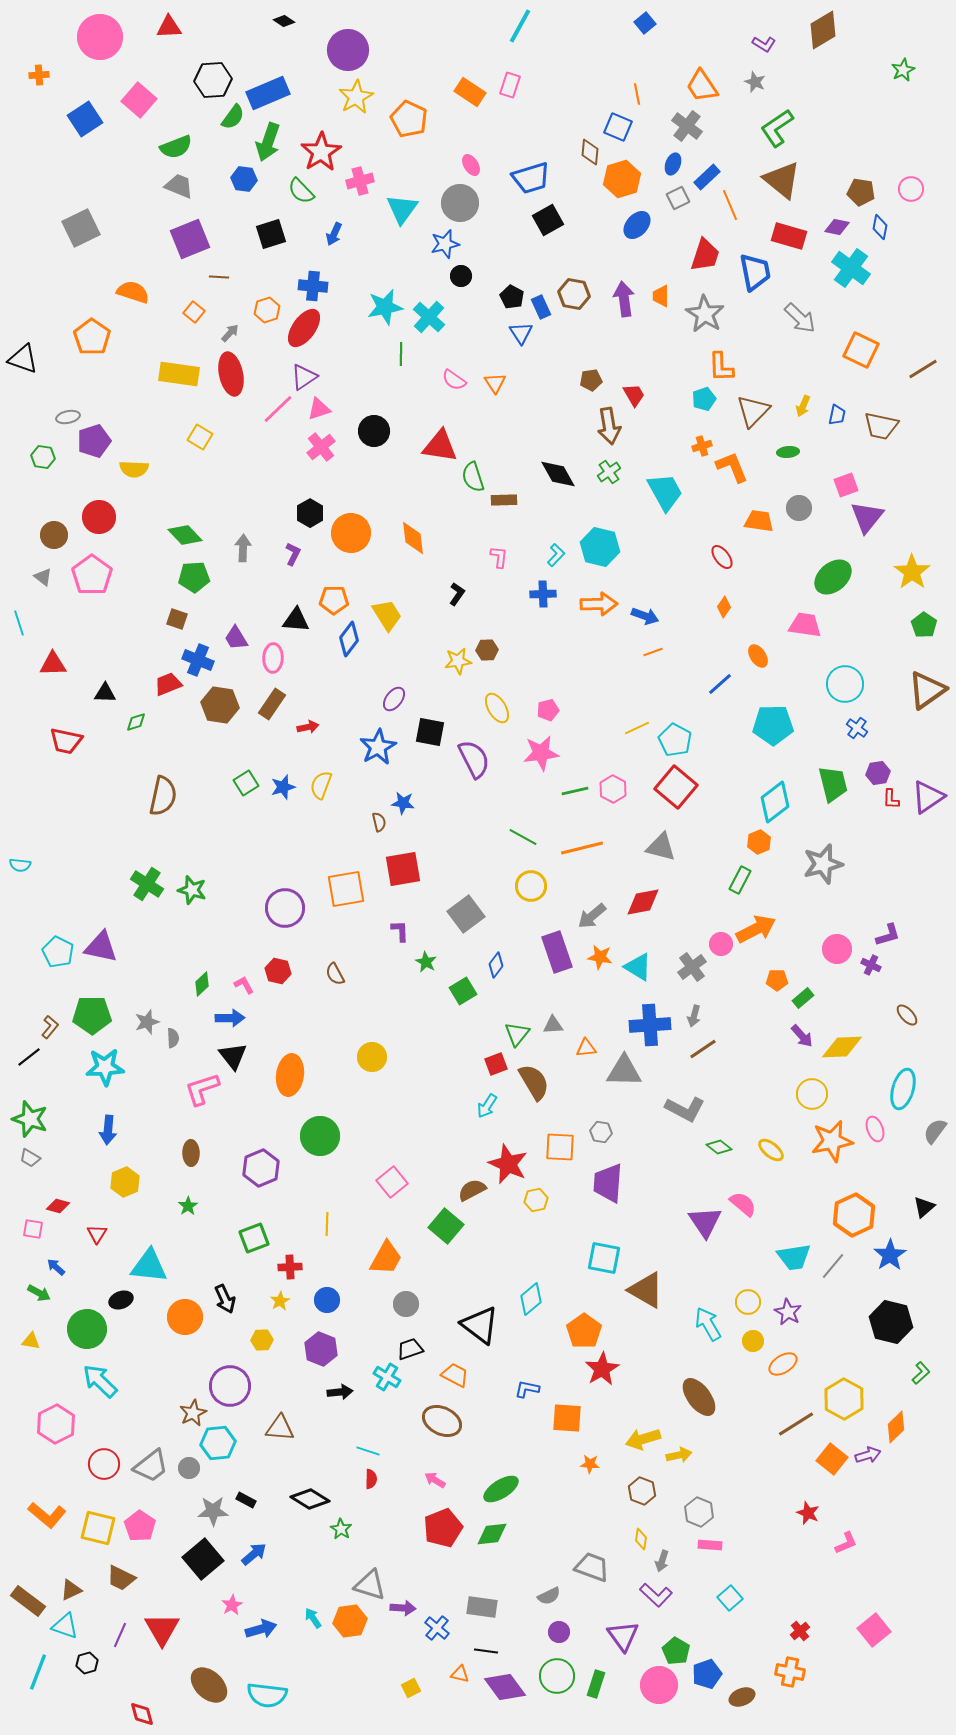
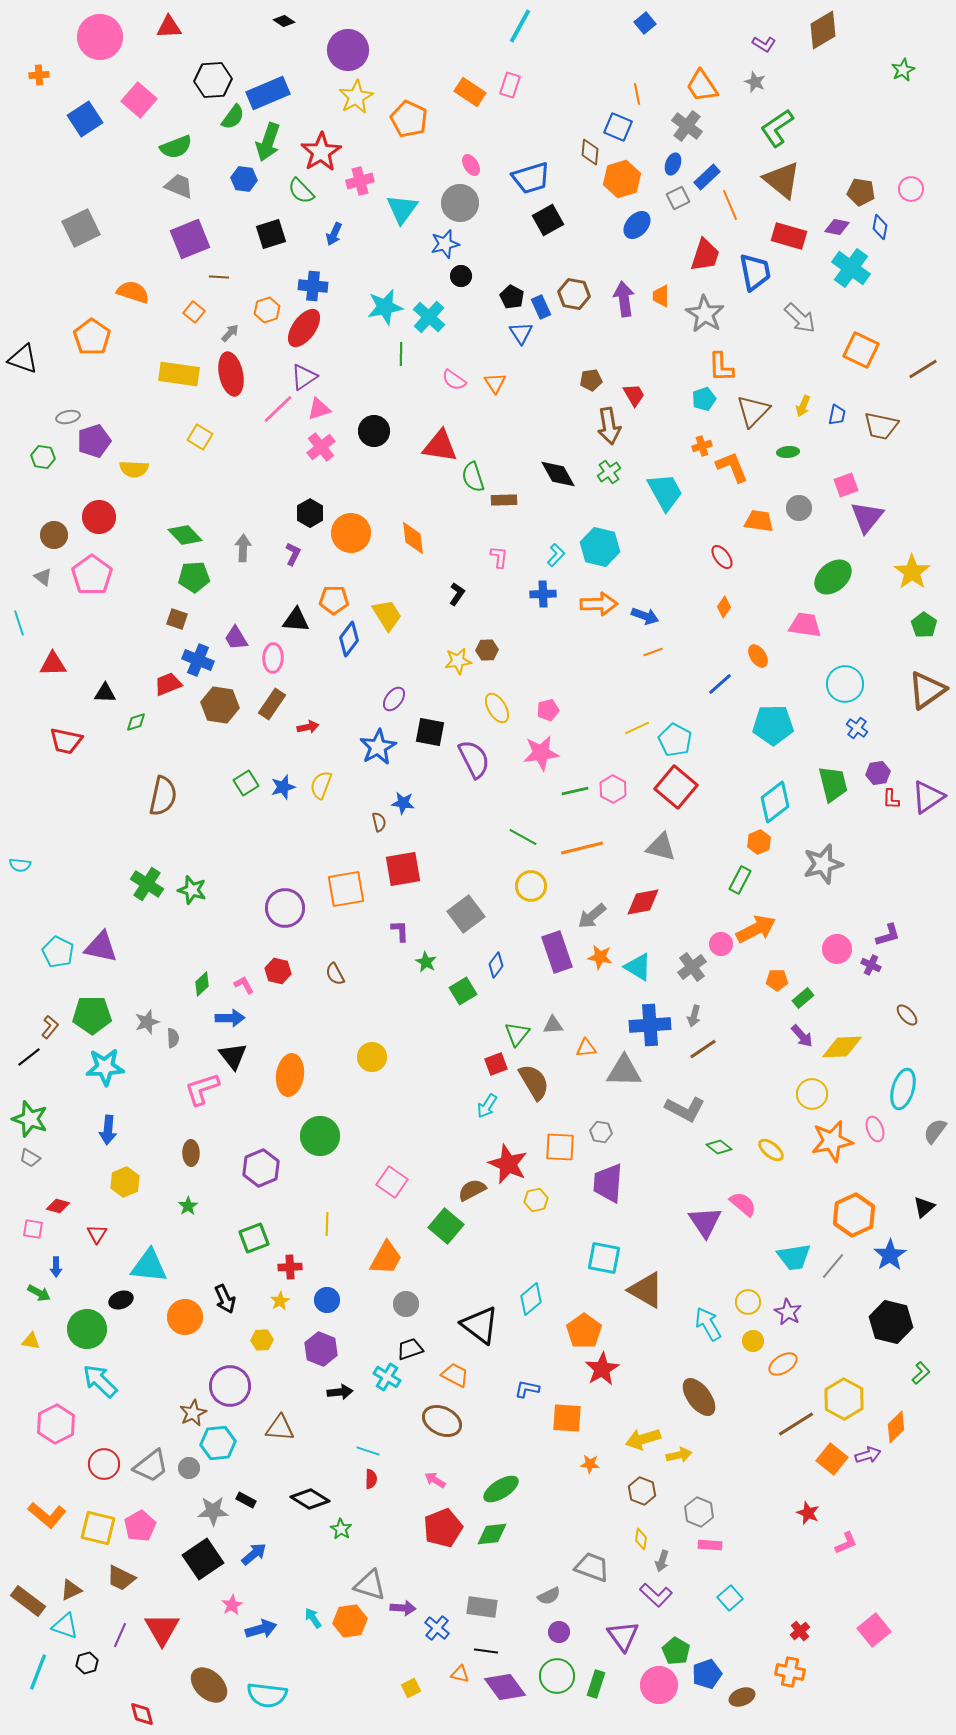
pink square at (392, 1182): rotated 16 degrees counterclockwise
blue arrow at (56, 1267): rotated 132 degrees counterclockwise
pink pentagon at (140, 1526): rotated 8 degrees clockwise
black square at (203, 1559): rotated 6 degrees clockwise
